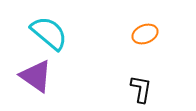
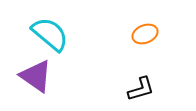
cyan semicircle: moved 1 px right, 1 px down
black L-shape: rotated 64 degrees clockwise
